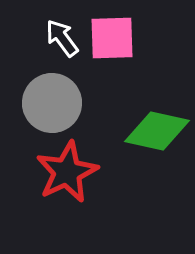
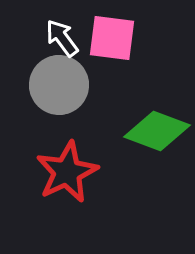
pink square: rotated 9 degrees clockwise
gray circle: moved 7 px right, 18 px up
green diamond: rotated 8 degrees clockwise
